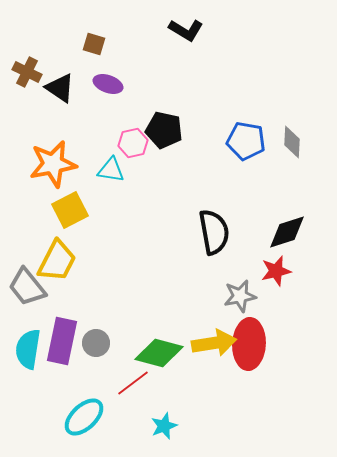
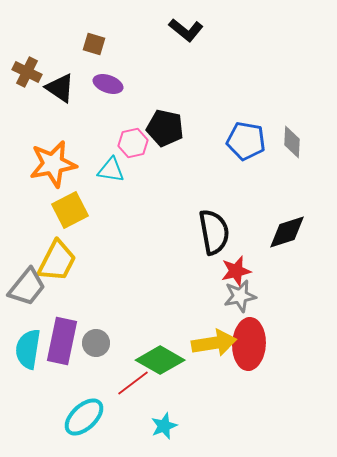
black L-shape: rotated 8 degrees clockwise
black pentagon: moved 1 px right, 2 px up
red star: moved 40 px left
gray trapezoid: rotated 102 degrees counterclockwise
green diamond: moved 1 px right, 7 px down; rotated 15 degrees clockwise
